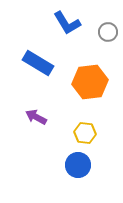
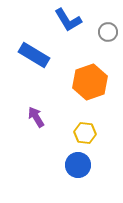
blue L-shape: moved 1 px right, 3 px up
blue rectangle: moved 4 px left, 8 px up
orange hexagon: rotated 12 degrees counterclockwise
purple arrow: rotated 30 degrees clockwise
